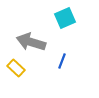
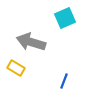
blue line: moved 2 px right, 20 px down
yellow rectangle: rotated 12 degrees counterclockwise
